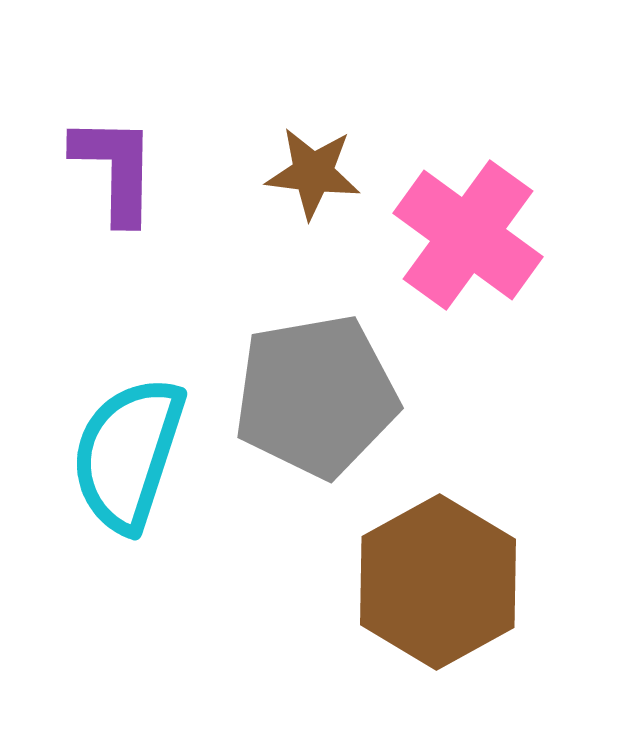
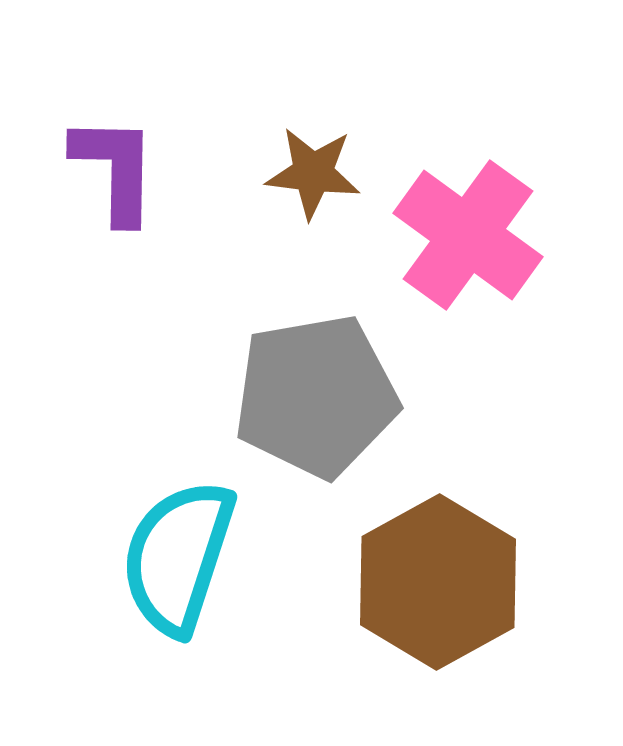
cyan semicircle: moved 50 px right, 103 px down
